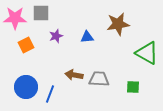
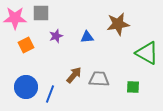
brown arrow: rotated 120 degrees clockwise
